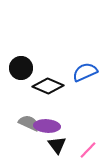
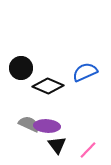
gray semicircle: moved 1 px down
